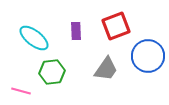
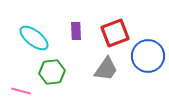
red square: moved 1 px left, 7 px down
